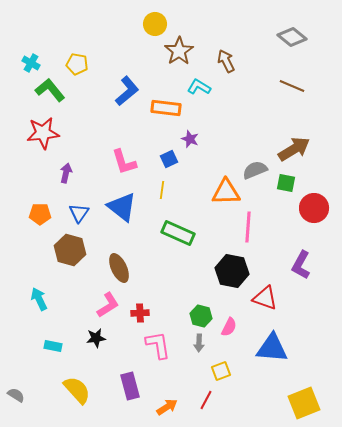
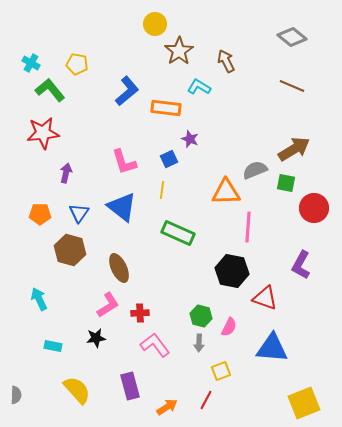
pink L-shape at (158, 345): moved 3 px left; rotated 28 degrees counterclockwise
gray semicircle at (16, 395): rotated 60 degrees clockwise
